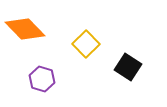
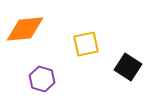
orange diamond: rotated 51 degrees counterclockwise
yellow square: rotated 32 degrees clockwise
